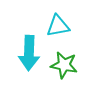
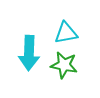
cyan triangle: moved 8 px right, 7 px down
